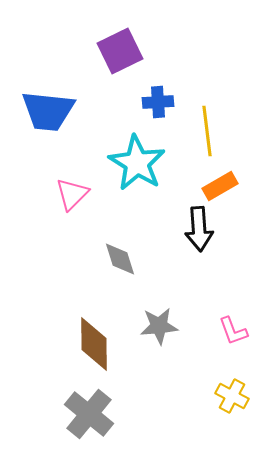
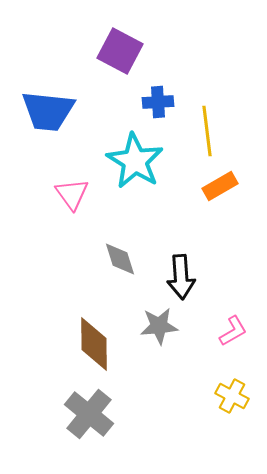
purple square: rotated 36 degrees counterclockwise
cyan star: moved 2 px left, 2 px up
pink triangle: rotated 21 degrees counterclockwise
black arrow: moved 18 px left, 48 px down
pink L-shape: rotated 100 degrees counterclockwise
